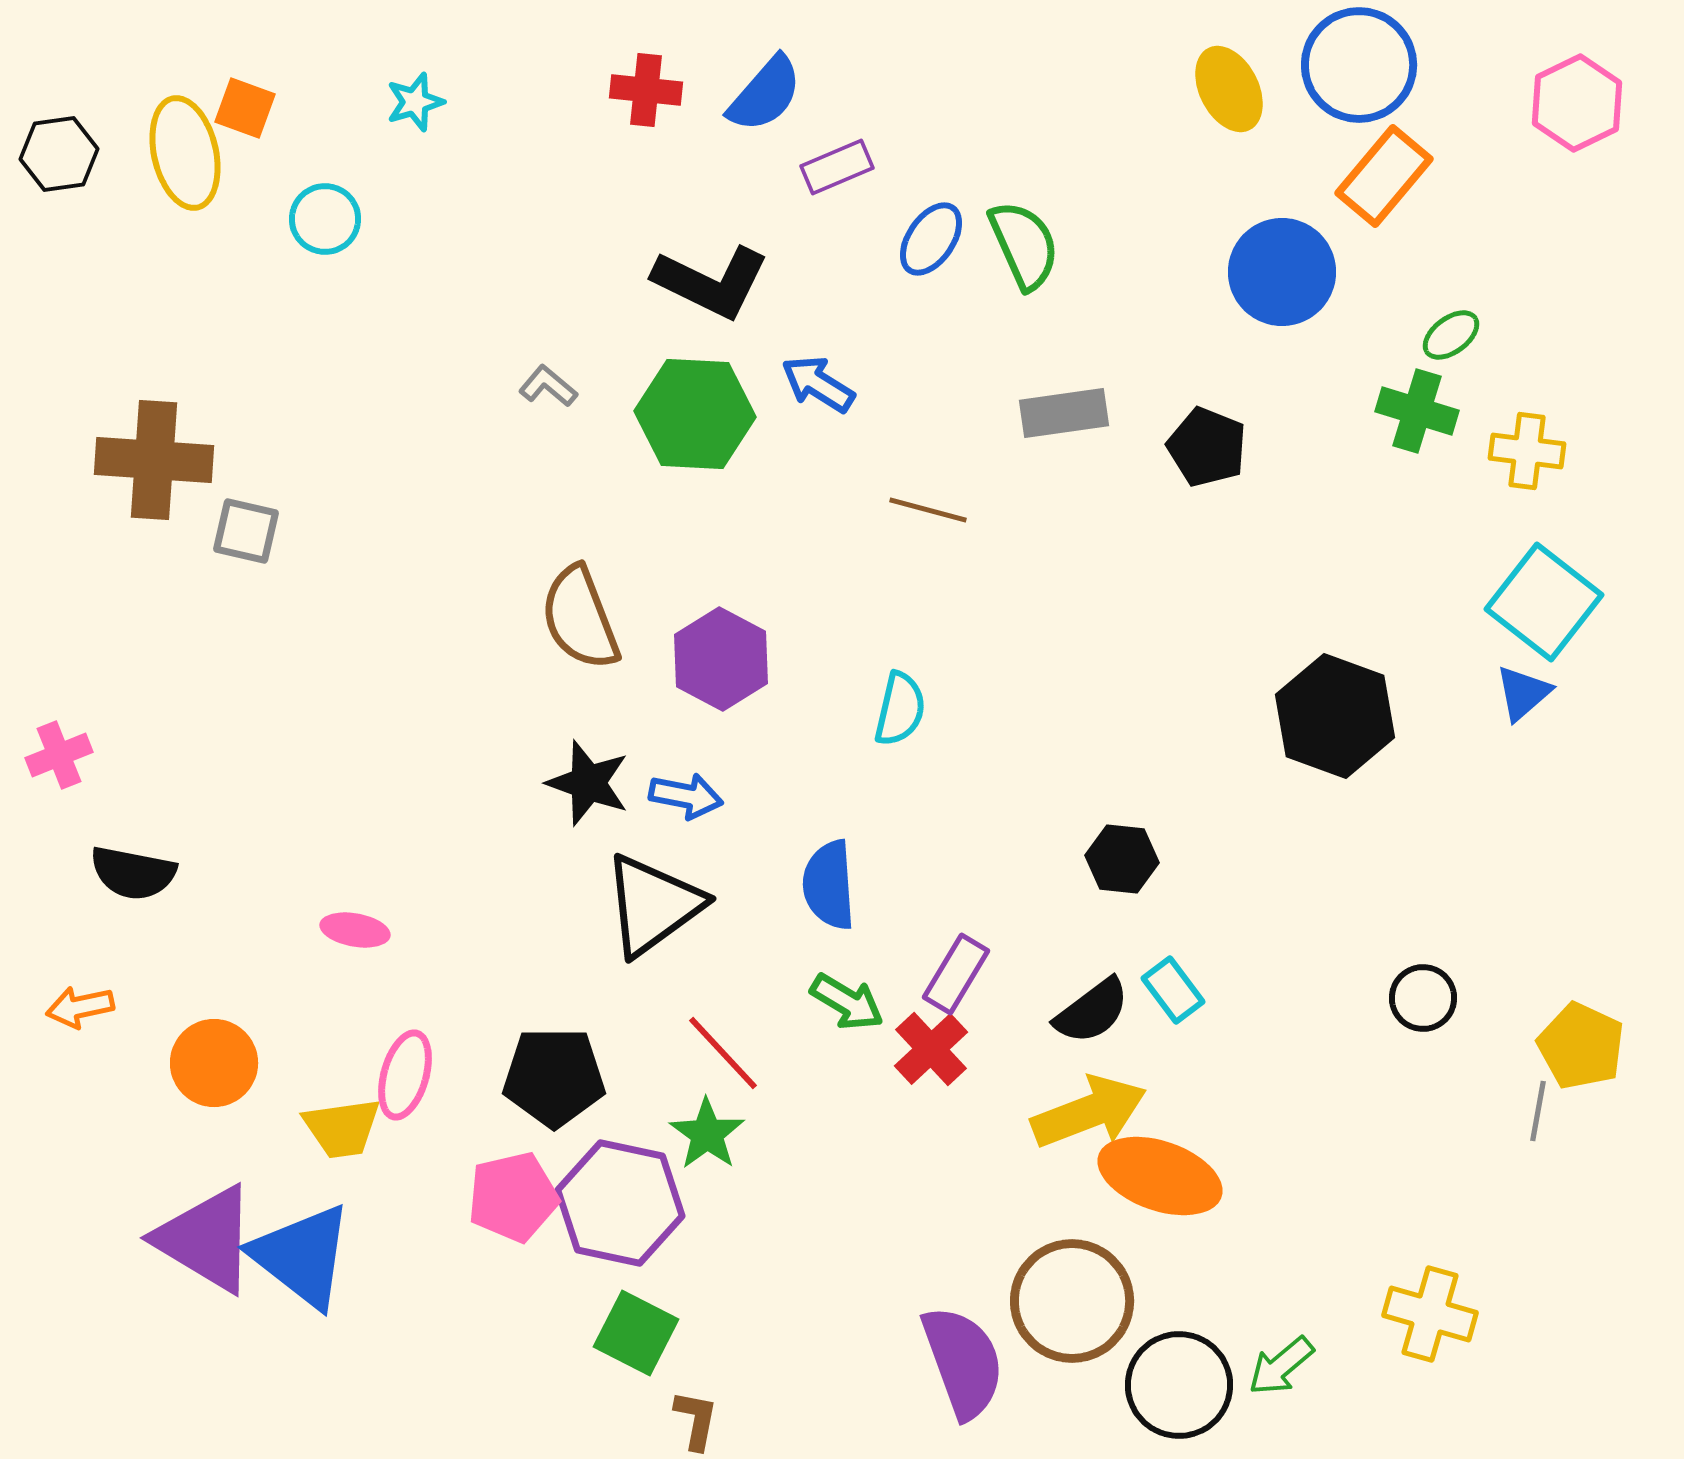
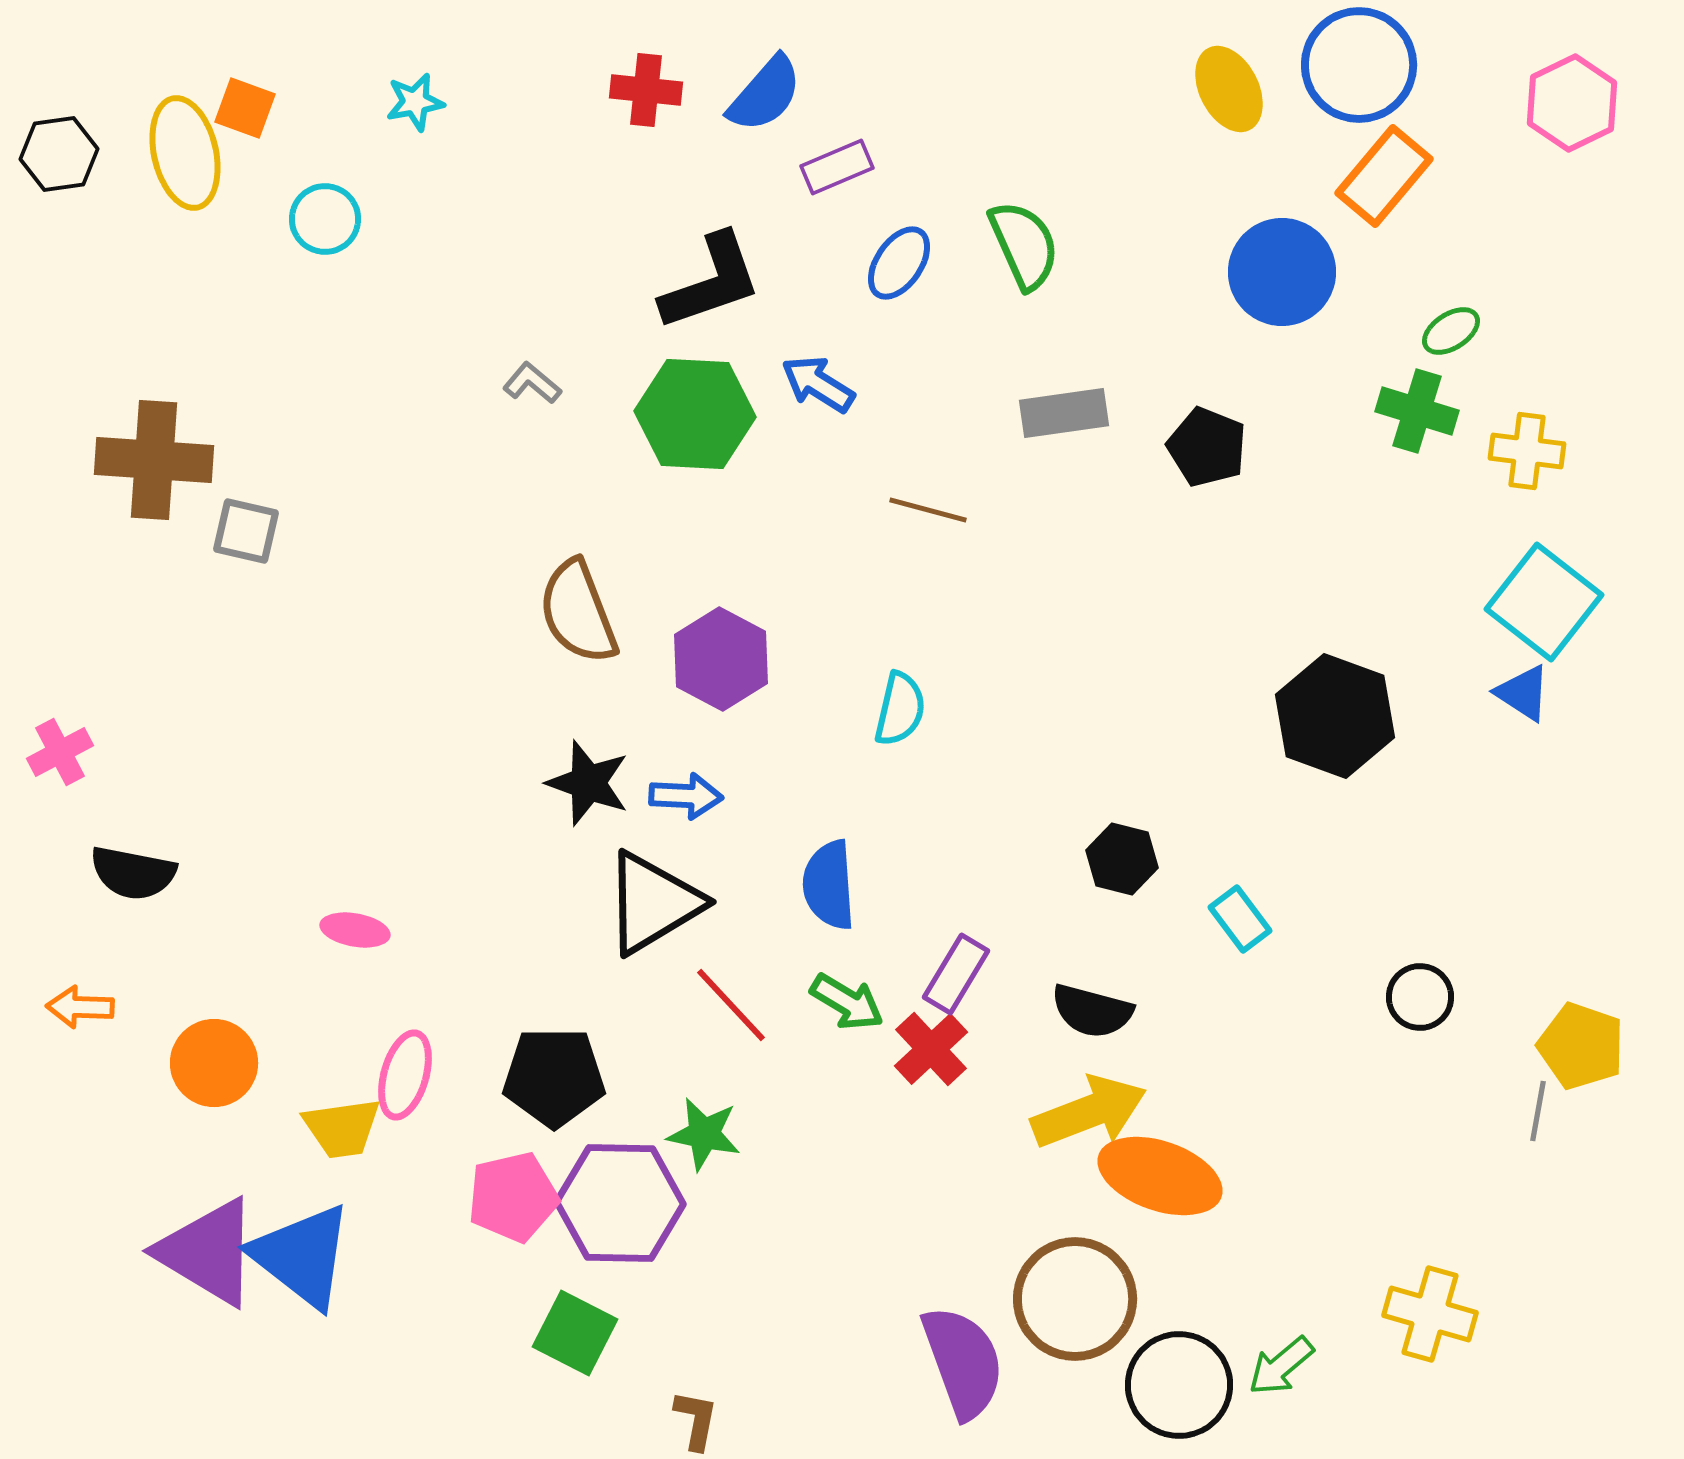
cyan star at (415, 102): rotated 6 degrees clockwise
pink hexagon at (1577, 103): moved 5 px left
blue ellipse at (931, 239): moved 32 px left, 24 px down
black L-shape at (711, 282): rotated 45 degrees counterclockwise
green ellipse at (1451, 335): moved 4 px up; rotated 4 degrees clockwise
gray L-shape at (548, 386): moved 16 px left, 3 px up
brown semicircle at (580, 618): moved 2 px left, 6 px up
blue triangle at (1523, 693): rotated 46 degrees counterclockwise
pink cross at (59, 755): moved 1 px right, 3 px up; rotated 6 degrees counterclockwise
blue arrow at (686, 796): rotated 8 degrees counterclockwise
black hexagon at (1122, 859): rotated 8 degrees clockwise
black triangle at (653, 905): moved 2 px up; rotated 5 degrees clockwise
cyan rectangle at (1173, 990): moved 67 px right, 71 px up
black circle at (1423, 998): moved 3 px left, 1 px up
orange arrow at (80, 1007): rotated 14 degrees clockwise
black semicircle at (1092, 1011): rotated 52 degrees clockwise
yellow pentagon at (1581, 1046): rotated 6 degrees counterclockwise
red line at (723, 1053): moved 8 px right, 48 px up
green star at (707, 1134): moved 3 px left; rotated 24 degrees counterclockwise
purple hexagon at (620, 1203): rotated 11 degrees counterclockwise
purple triangle at (206, 1239): moved 2 px right, 13 px down
brown circle at (1072, 1301): moved 3 px right, 2 px up
green square at (636, 1333): moved 61 px left
